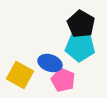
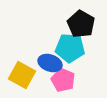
cyan pentagon: moved 10 px left, 1 px down
yellow square: moved 2 px right
